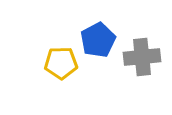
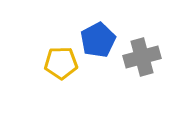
gray cross: rotated 9 degrees counterclockwise
